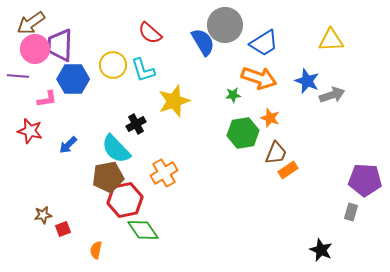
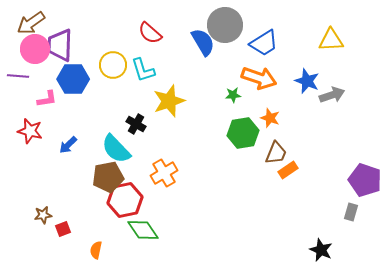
yellow star: moved 5 px left
black cross: rotated 30 degrees counterclockwise
purple pentagon: rotated 16 degrees clockwise
